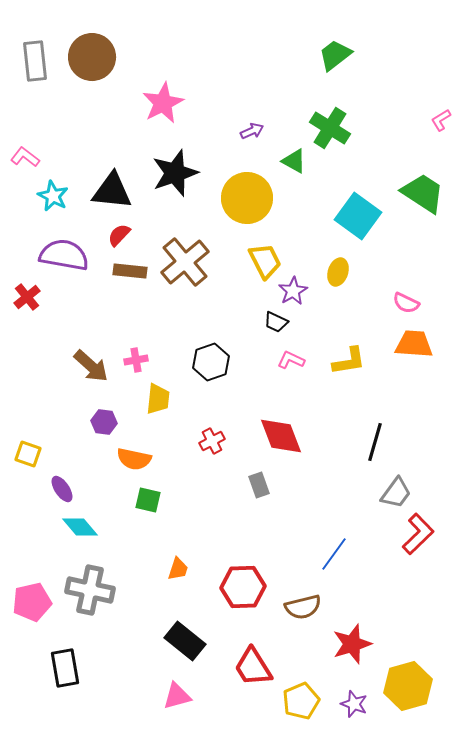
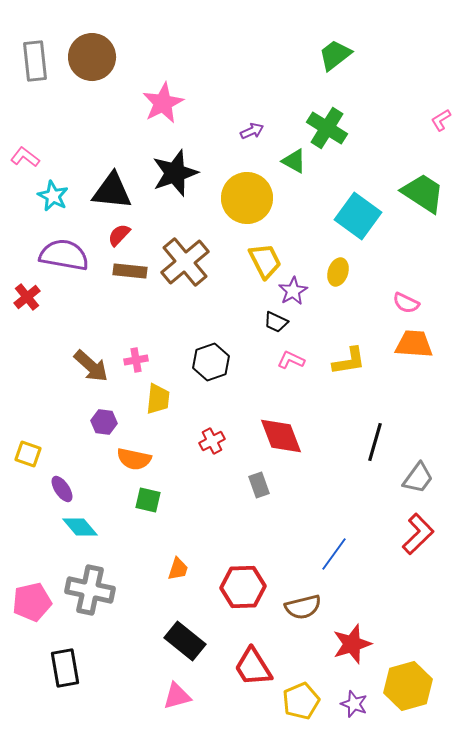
green cross at (330, 128): moved 3 px left
gray trapezoid at (396, 493): moved 22 px right, 15 px up
